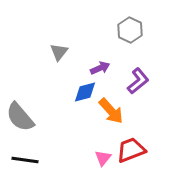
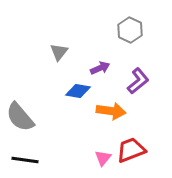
blue diamond: moved 7 px left, 1 px up; rotated 25 degrees clockwise
orange arrow: rotated 40 degrees counterclockwise
